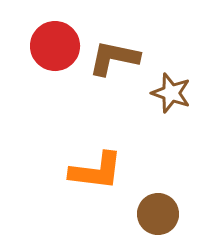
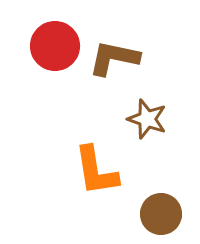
brown star: moved 24 px left, 26 px down
orange L-shape: rotated 74 degrees clockwise
brown circle: moved 3 px right
